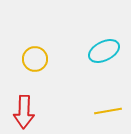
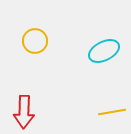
yellow circle: moved 18 px up
yellow line: moved 4 px right, 1 px down
